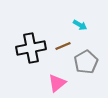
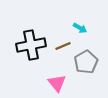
cyan arrow: moved 3 px down
black cross: moved 3 px up
pink triangle: rotated 30 degrees counterclockwise
